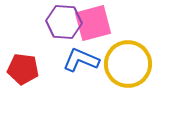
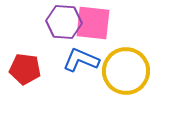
pink square: rotated 21 degrees clockwise
yellow circle: moved 2 px left, 7 px down
red pentagon: moved 2 px right
